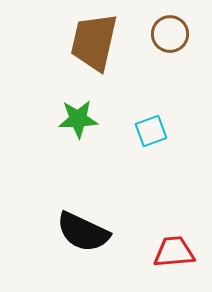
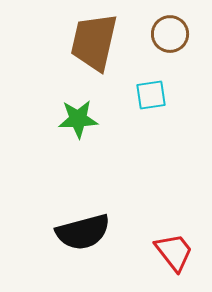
cyan square: moved 36 px up; rotated 12 degrees clockwise
black semicircle: rotated 40 degrees counterclockwise
red trapezoid: rotated 57 degrees clockwise
